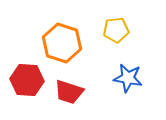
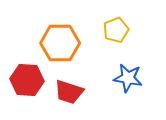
yellow pentagon: rotated 15 degrees counterclockwise
orange hexagon: moved 2 px left; rotated 18 degrees counterclockwise
